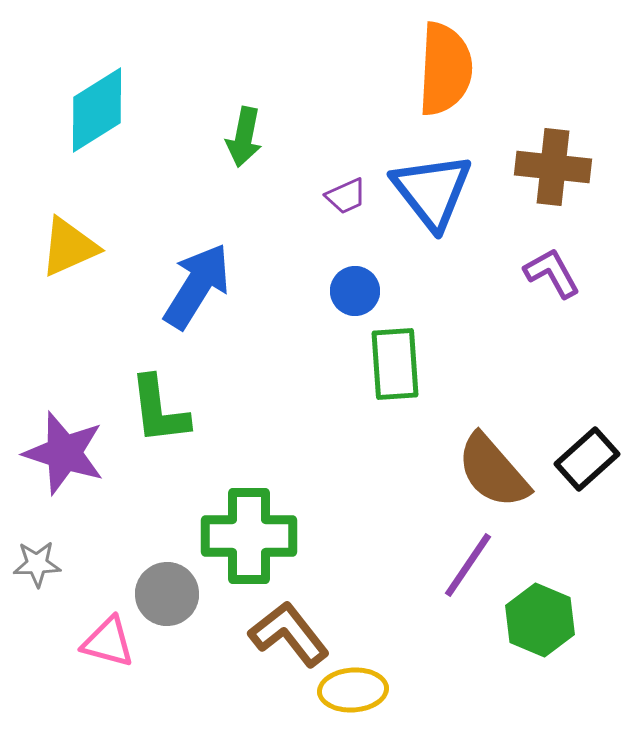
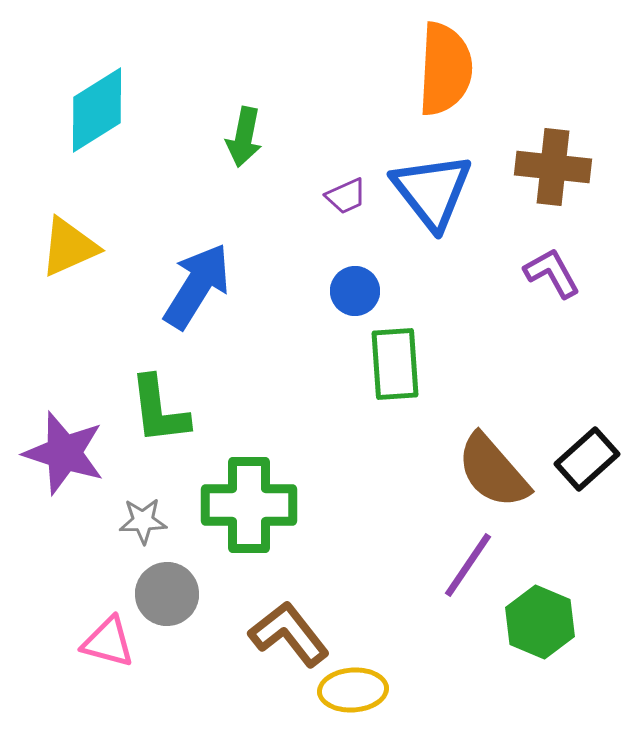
green cross: moved 31 px up
gray star: moved 106 px right, 43 px up
green hexagon: moved 2 px down
